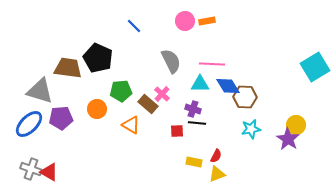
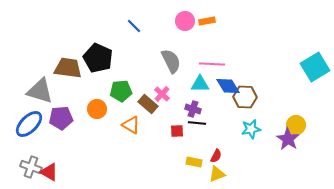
gray cross: moved 2 px up
